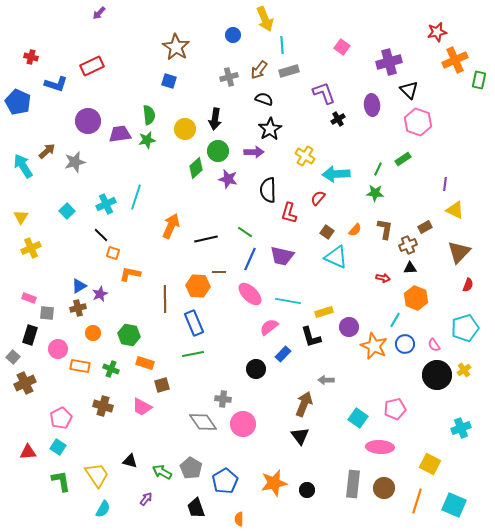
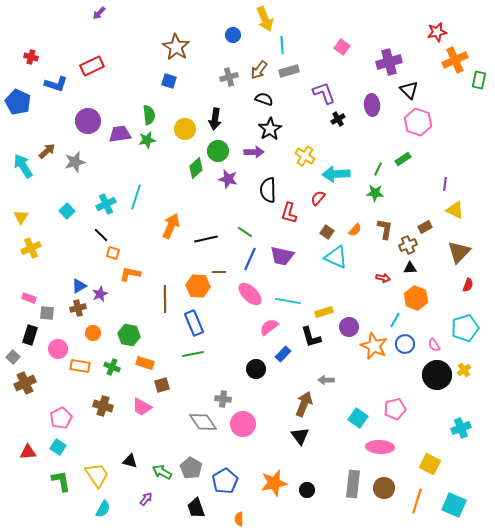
green cross at (111, 369): moved 1 px right, 2 px up
